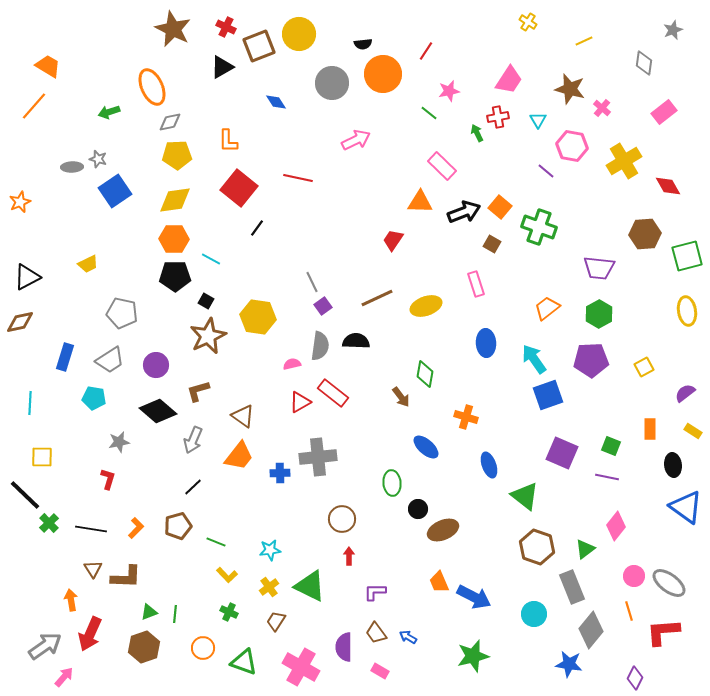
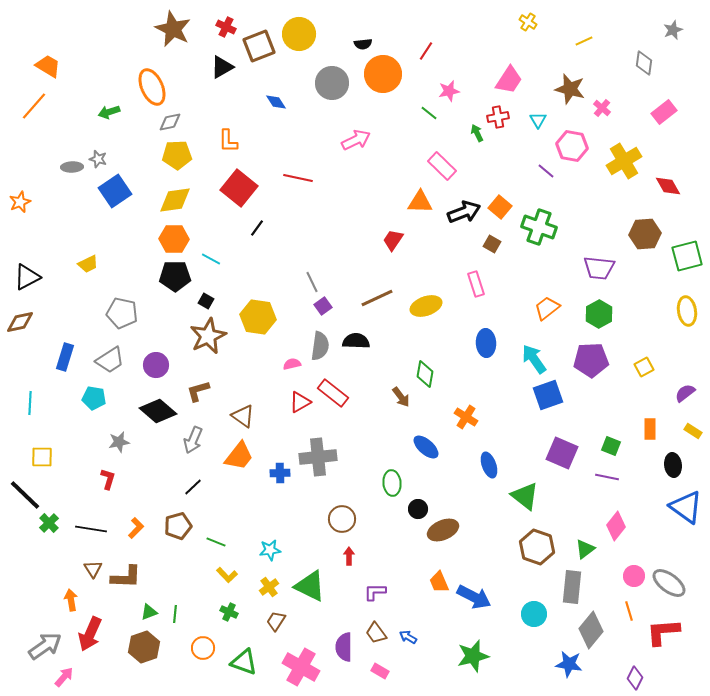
orange cross at (466, 417): rotated 15 degrees clockwise
gray rectangle at (572, 587): rotated 28 degrees clockwise
